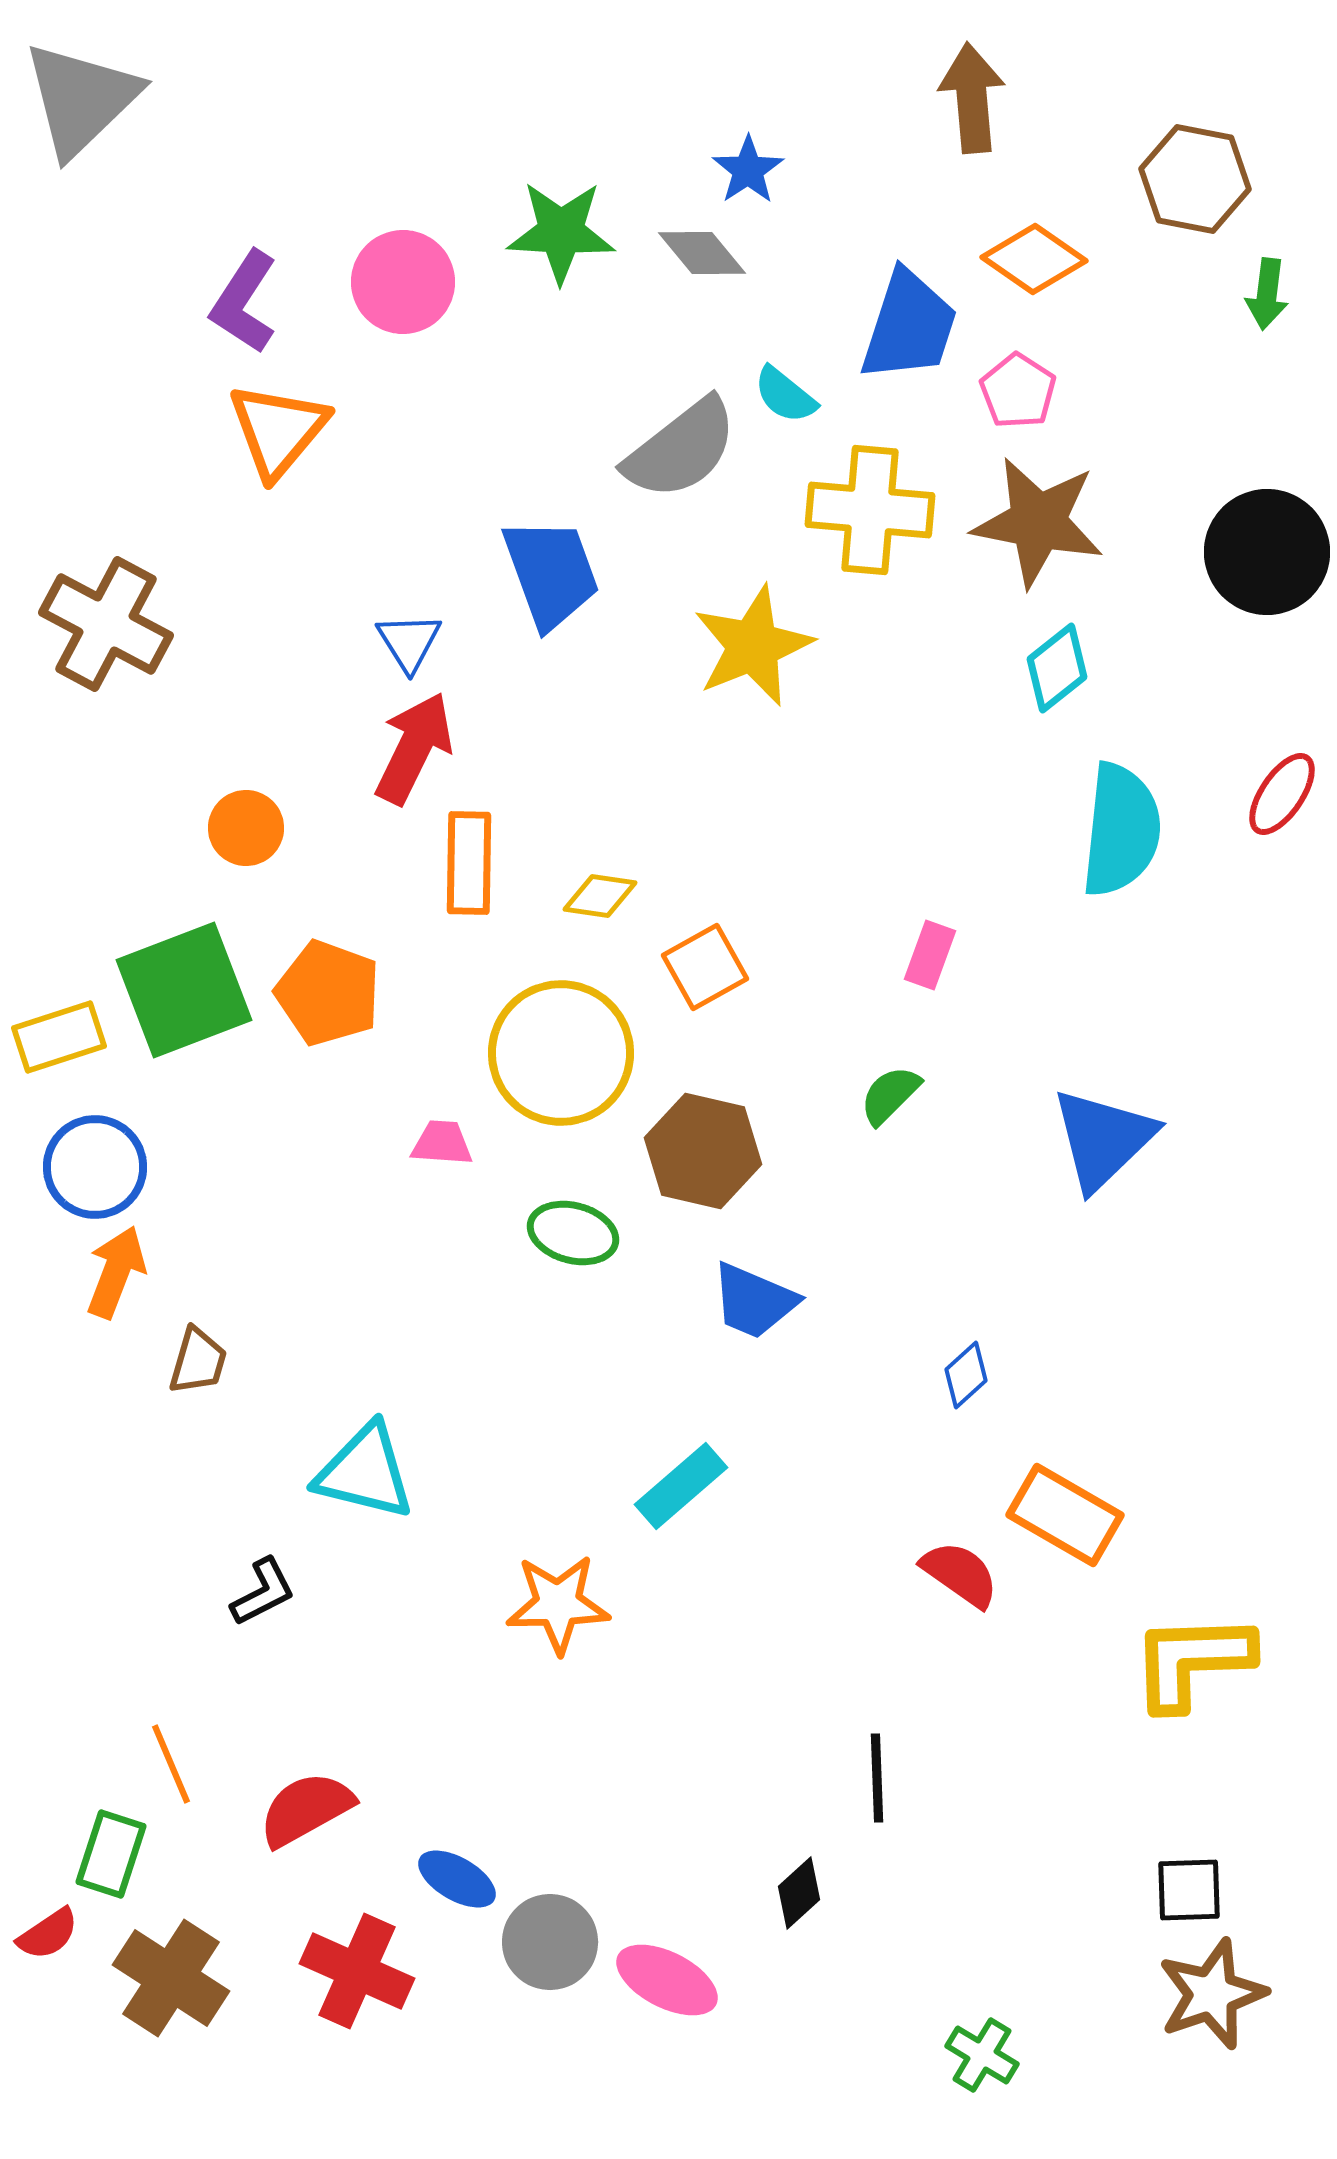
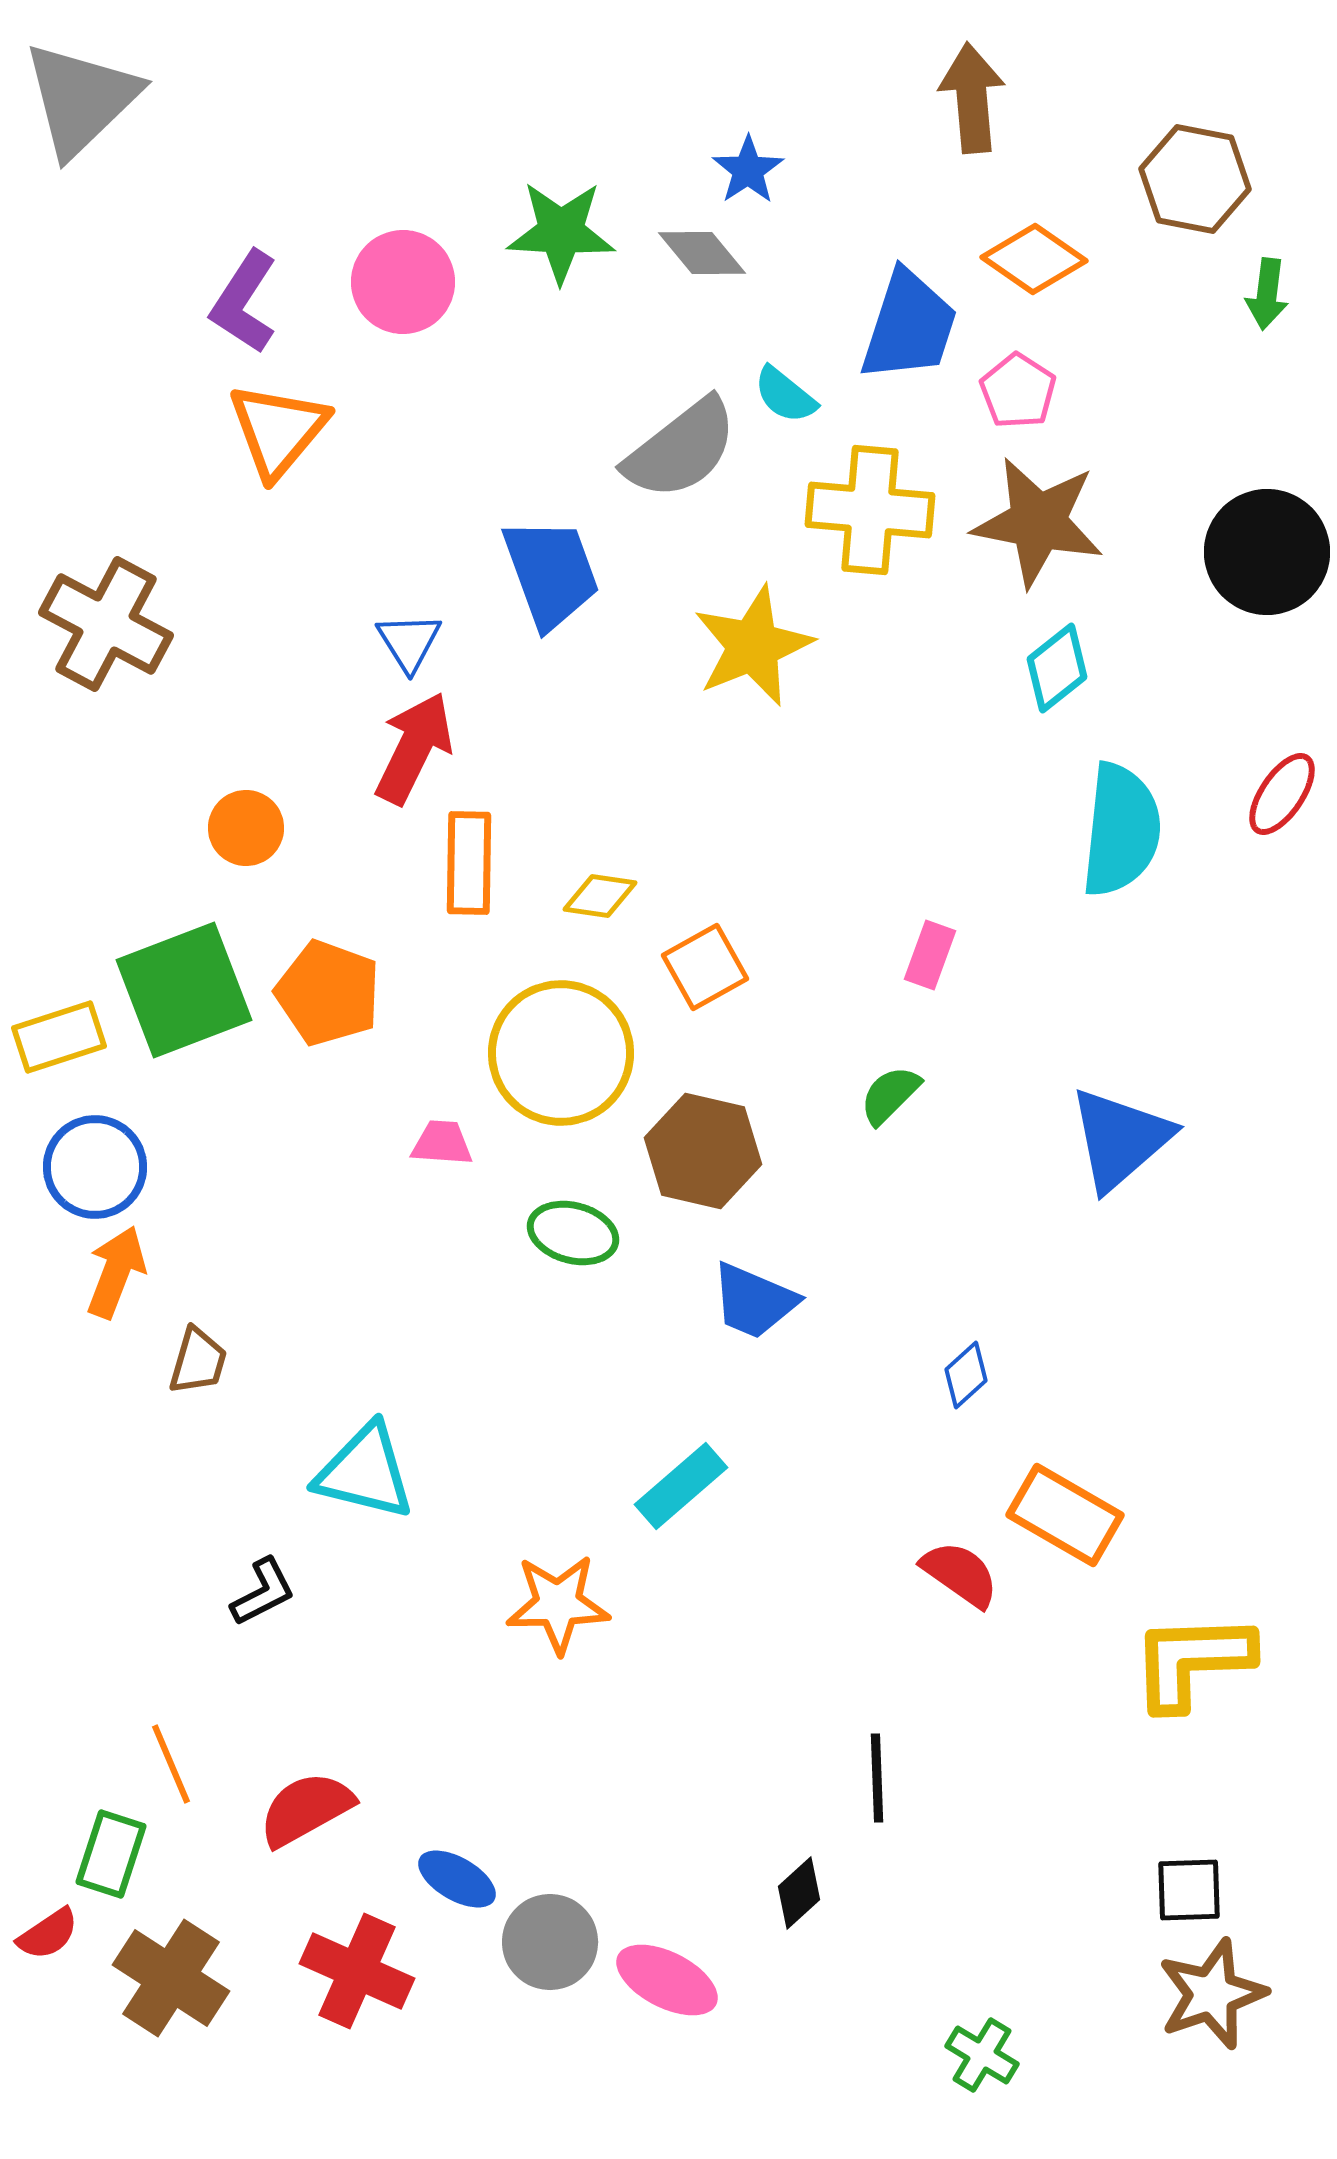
blue triangle at (1103, 1139): moved 17 px right; rotated 3 degrees clockwise
